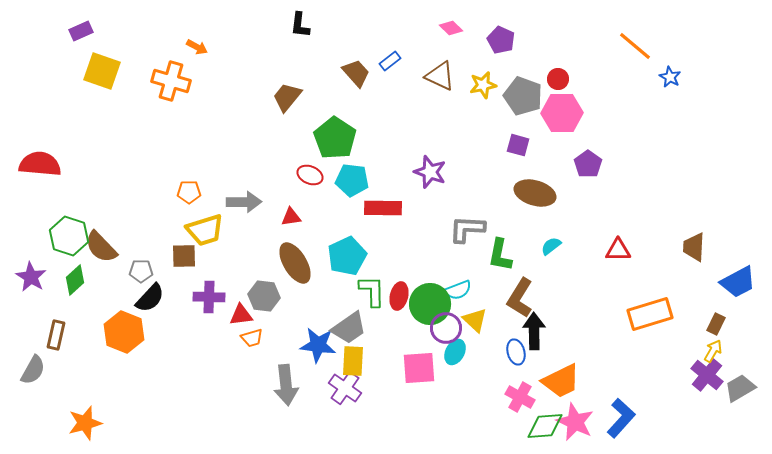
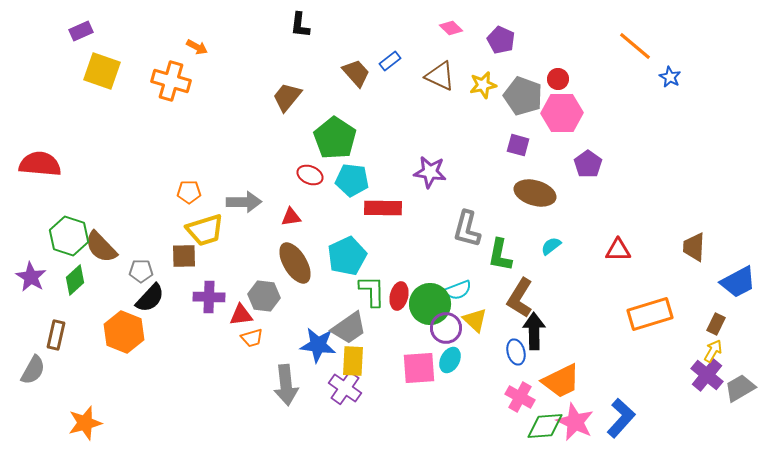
purple star at (430, 172): rotated 12 degrees counterclockwise
gray L-shape at (467, 229): rotated 78 degrees counterclockwise
cyan ellipse at (455, 352): moved 5 px left, 8 px down
